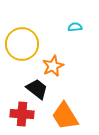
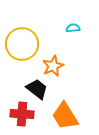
cyan semicircle: moved 2 px left, 1 px down
